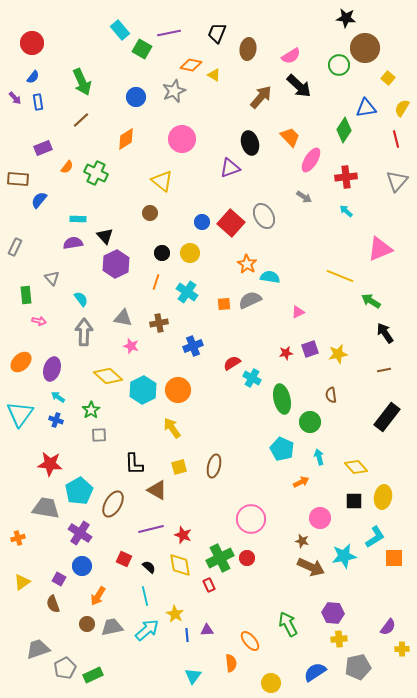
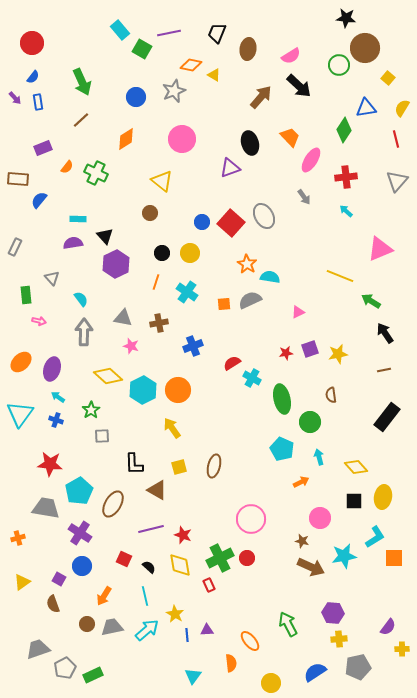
gray arrow at (304, 197): rotated 21 degrees clockwise
gray square at (99, 435): moved 3 px right, 1 px down
orange arrow at (98, 596): moved 6 px right
